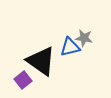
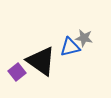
purple square: moved 6 px left, 8 px up
